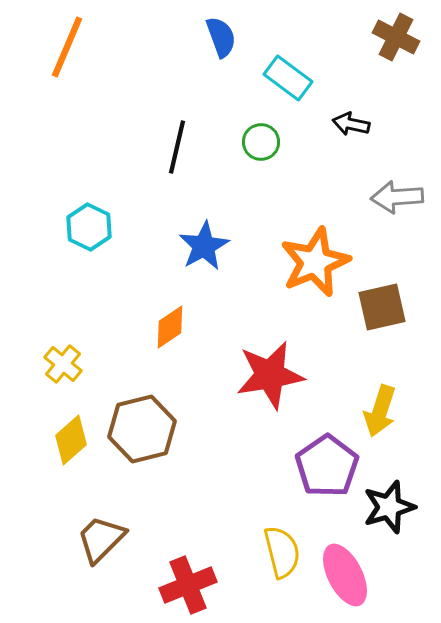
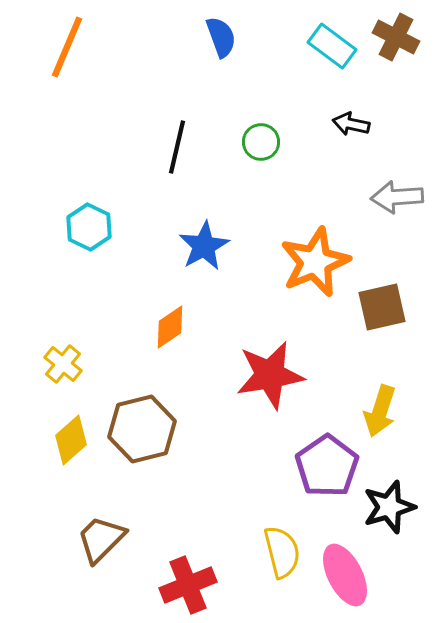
cyan rectangle: moved 44 px right, 32 px up
